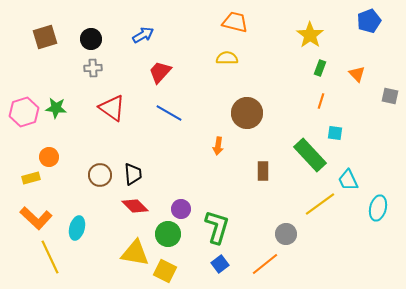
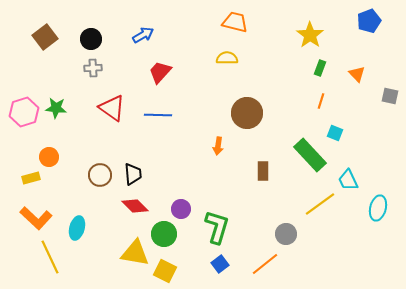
brown square at (45, 37): rotated 20 degrees counterclockwise
blue line at (169, 113): moved 11 px left, 2 px down; rotated 28 degrees counterclockwise
cyan square at (335, 133): rotated 14 degrees clockwise
green circle at (168, 234): moved 4 px left
